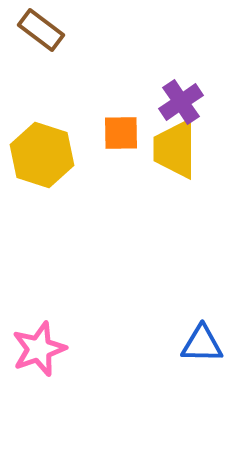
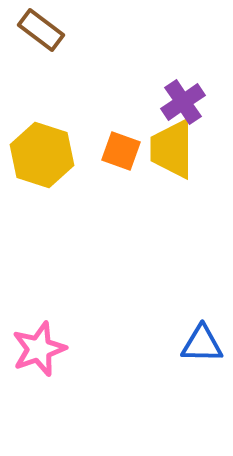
purple cross: moved 2 px right
orange square: moved 18 px down; rotated 21 degrees clockwise
yellow trapezoid: moved 3 px left
